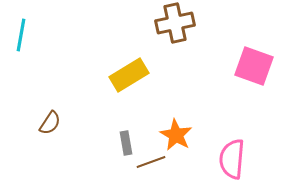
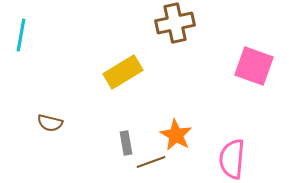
yellow rectangle: moved 6 px left, 3 px up
brown semicircle: rotated 70 degrees clockwise
